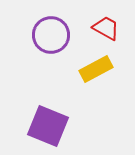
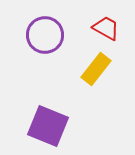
purple circle: moved 6 px left
yellow rectangle: rotated 24 degrees counterclockwise
